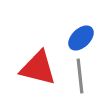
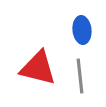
blue ellipse: moved 1 px right, 8 px up; rotated 52 degrees counterclockwise
